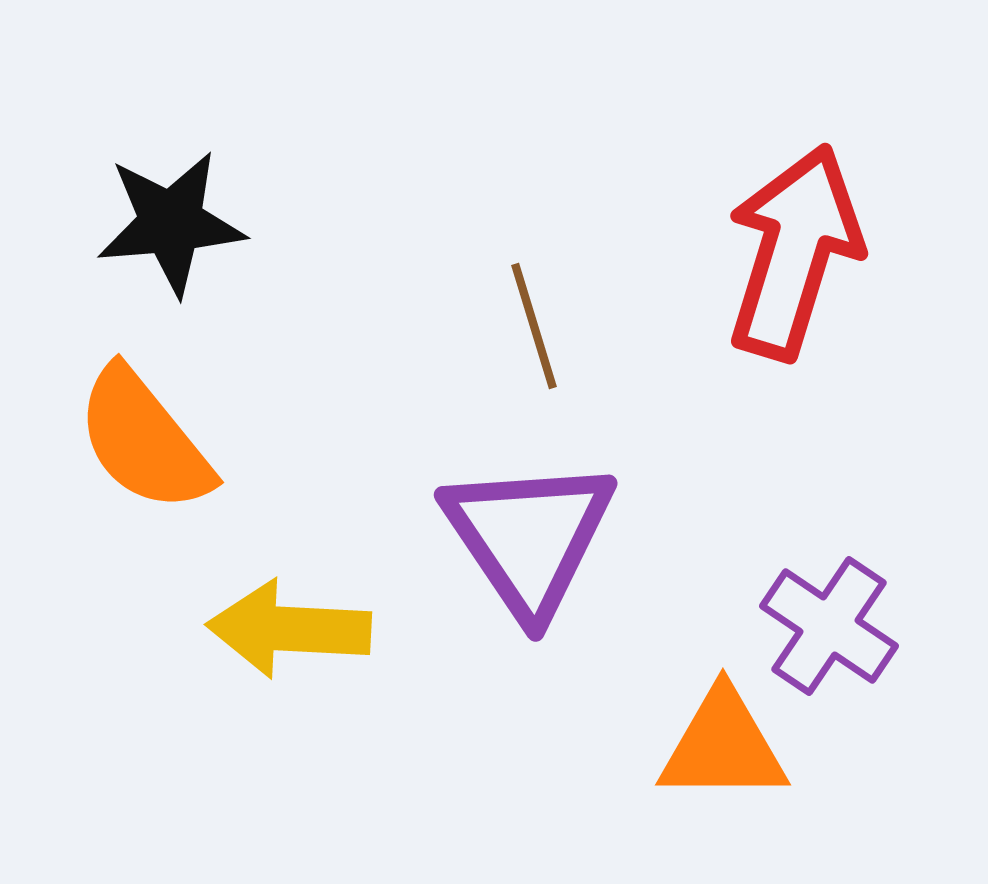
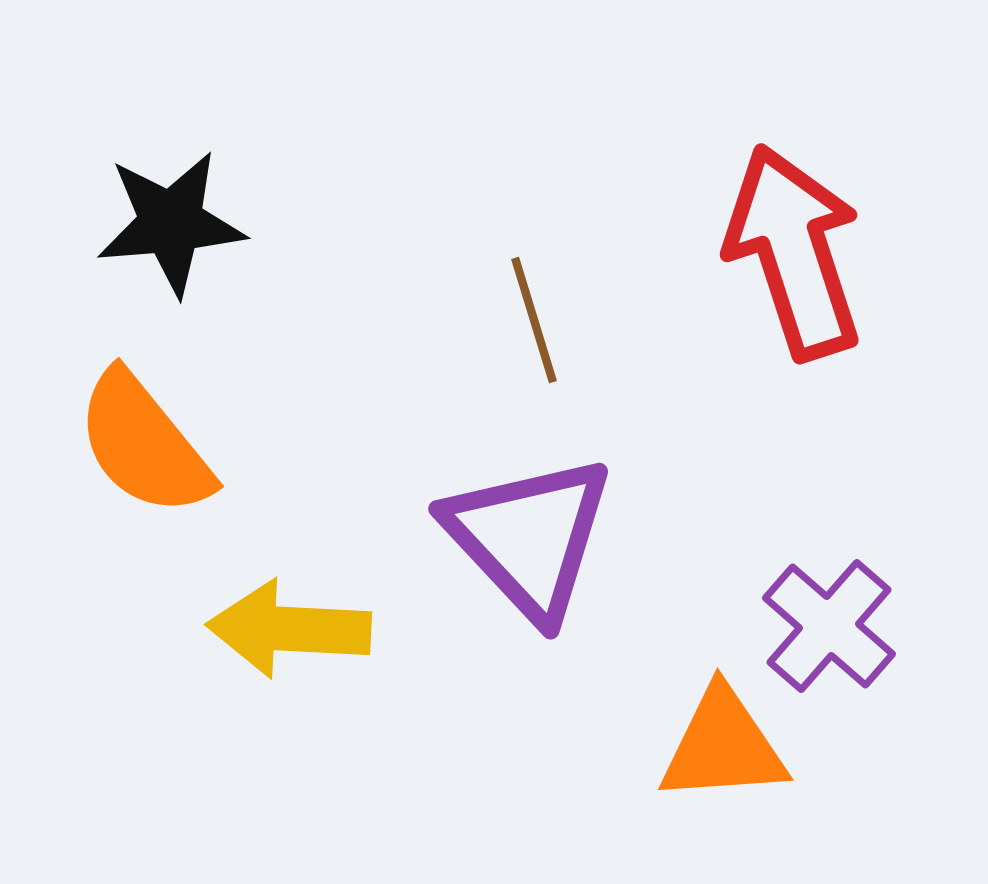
red arrow: rotated 35 degrees counterclockwise
brown line: moved 6 px up
orange semicircle: moved 4 px down
purple triangle: rotated 9 degrees counterclockwise
purple cross: rotated 7 degrees clockwise
orange triangle: rotated 4 degrees counterclockwise
